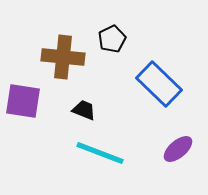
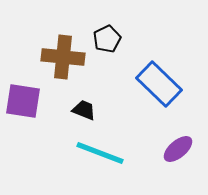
black pentagon: moved 5 px left
